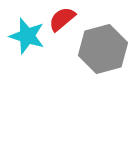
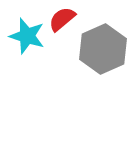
gray hexagon: rotated 9 degrees counterclockwise
